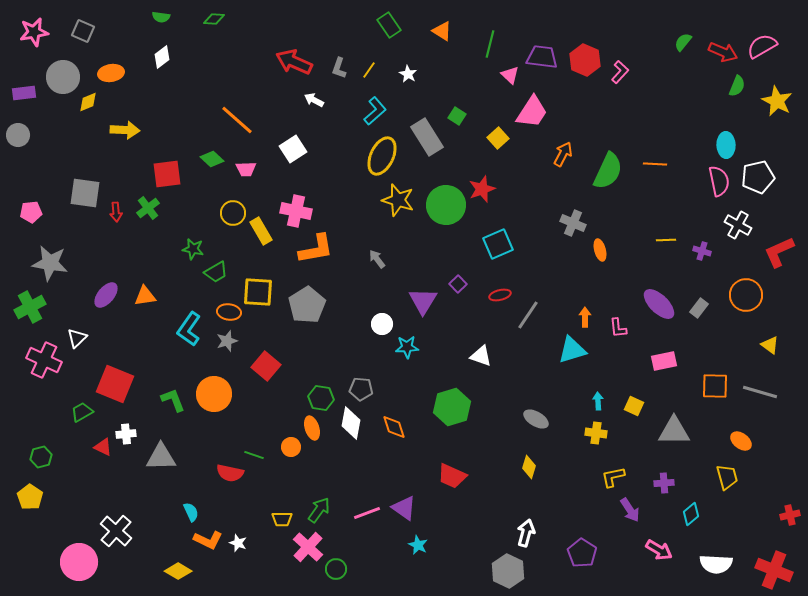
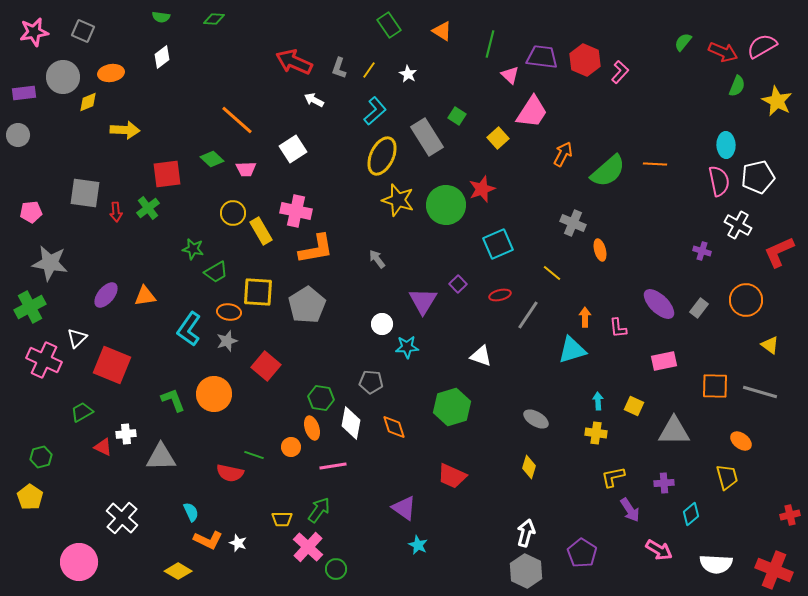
green semicircle at (608, 171): rotated 24 degrees clockwise
yellow line at (666, 240): moved 114 px left, 33 px down; rotated 42 degrees clockwise
orange circle at (746, 295): moved 5 px down
red square at (115, 384): moved 3 px left, 19 px up
gray pentagon at (361, 389): moved 10 px right, 7 px up
pink line at (367, 513): moved 34 px left, 47 px up; rotated 12 degrees clockwise
white cross at (116, 531): moved 6 px right, 13 px up
gray hexagon at (508, 571): moved 18 px right
